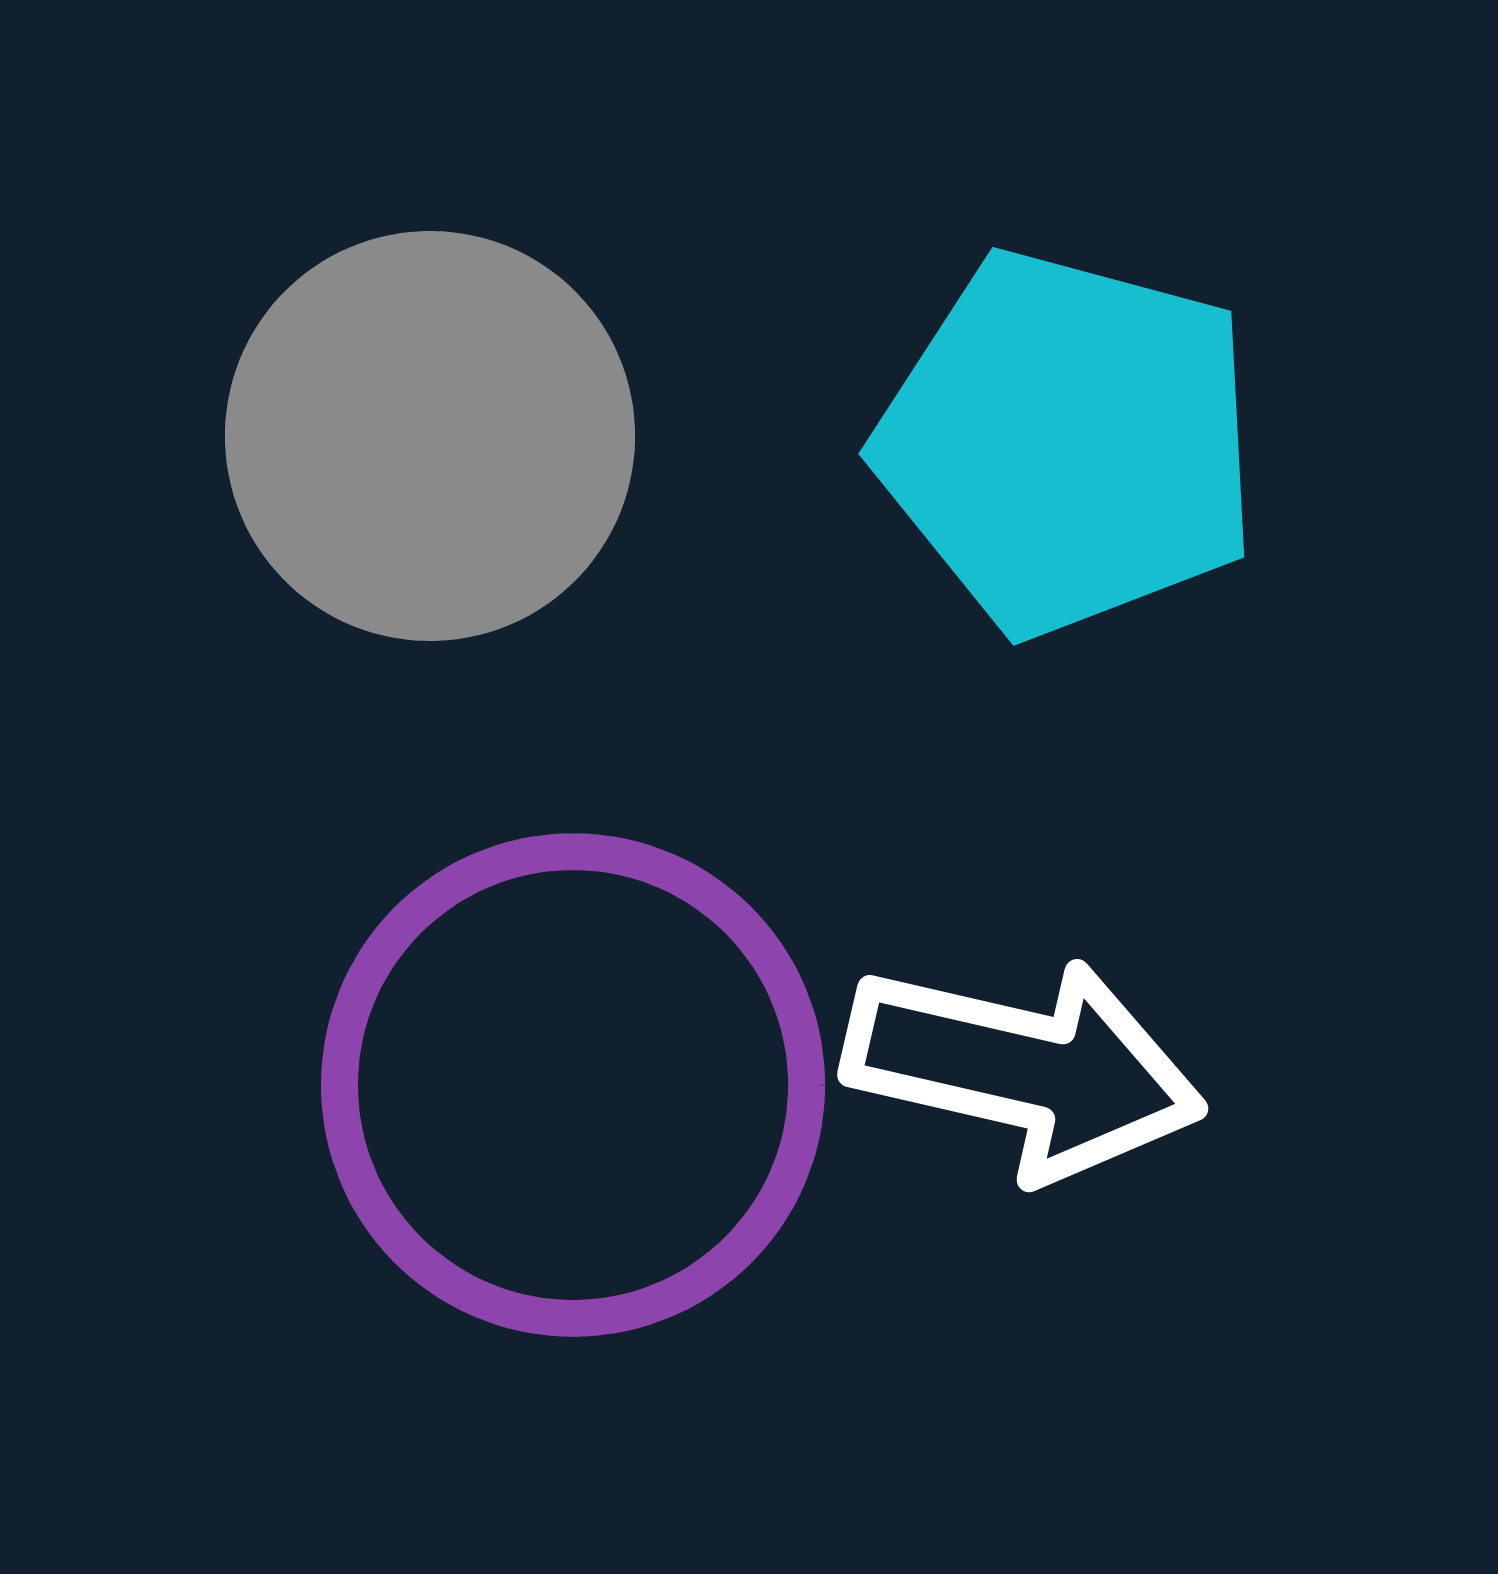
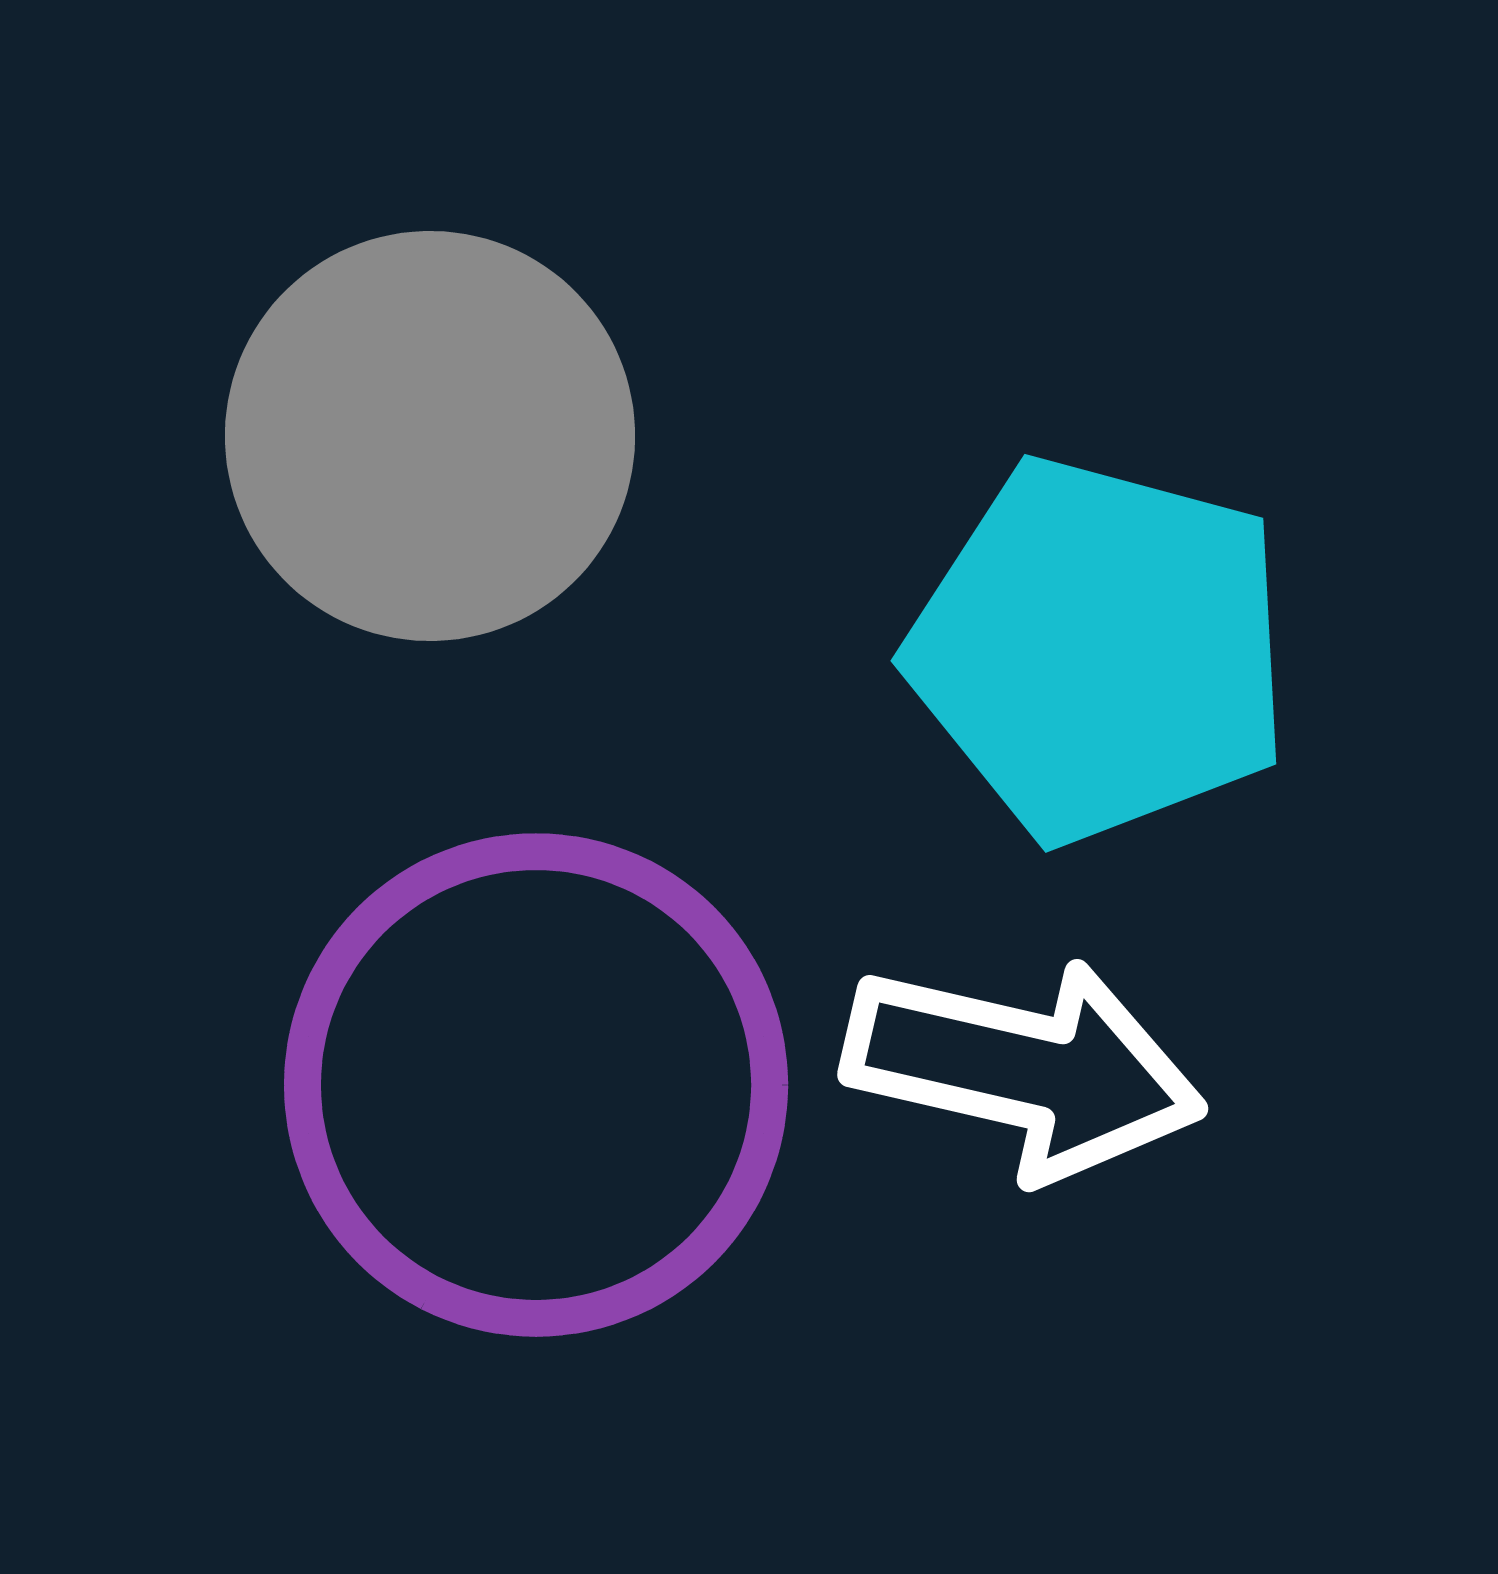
cyan pentagon: moved 32 px right, 207 px down
purple circle: moved 37 px left
